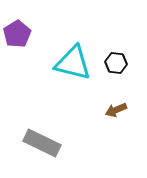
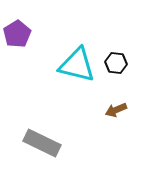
cyan triangle: moved 4 px right, 2 px down
